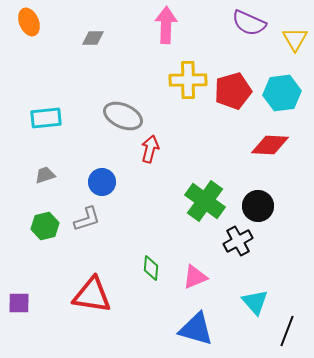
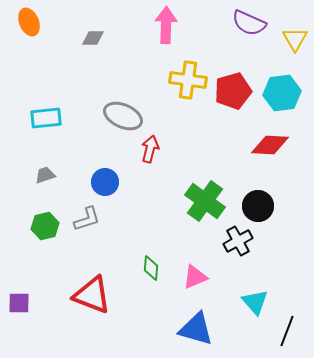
yellow cross: rotated 9 degrees clockwise
blue circle: moved 3 px right
red triangle: rotated 12 degrees clockwise
